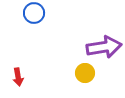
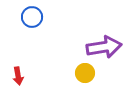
blue circle: moved 2 px left, 4 px down
red arrow: moved 1 px up
